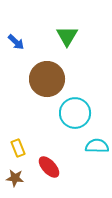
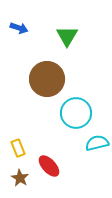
blue arrow: moved 3 px right, 14 px up; rotated 24 degrees counterclockwise
cyan circle: moved 1 px right
cyan semicircle: moved 3 px up; rotated 15 degrees counterclockwise
red ellipse: moved 1 px up
brown star: moved 5 px right; rotated 24 degrees clockwise
